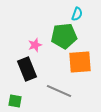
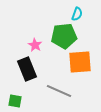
pink star: rotated 24 degrees counterclockwise
